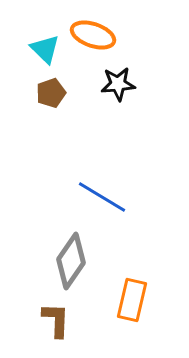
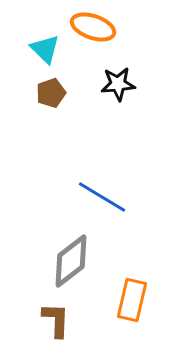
orange ellipse: moved 8 px up
gray diamond: rotated 18 degrees clockwise
